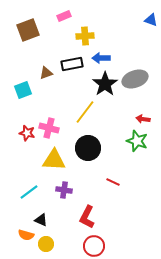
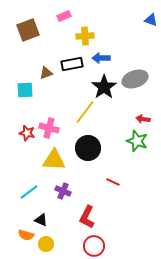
black star: moved 1 px left, 3 px down
cyan square: moved 2 px right; rotated 18 degrees clockwise
purple cross: moved 1 px left, 1 px down; rotated 14 degrees clockwise
